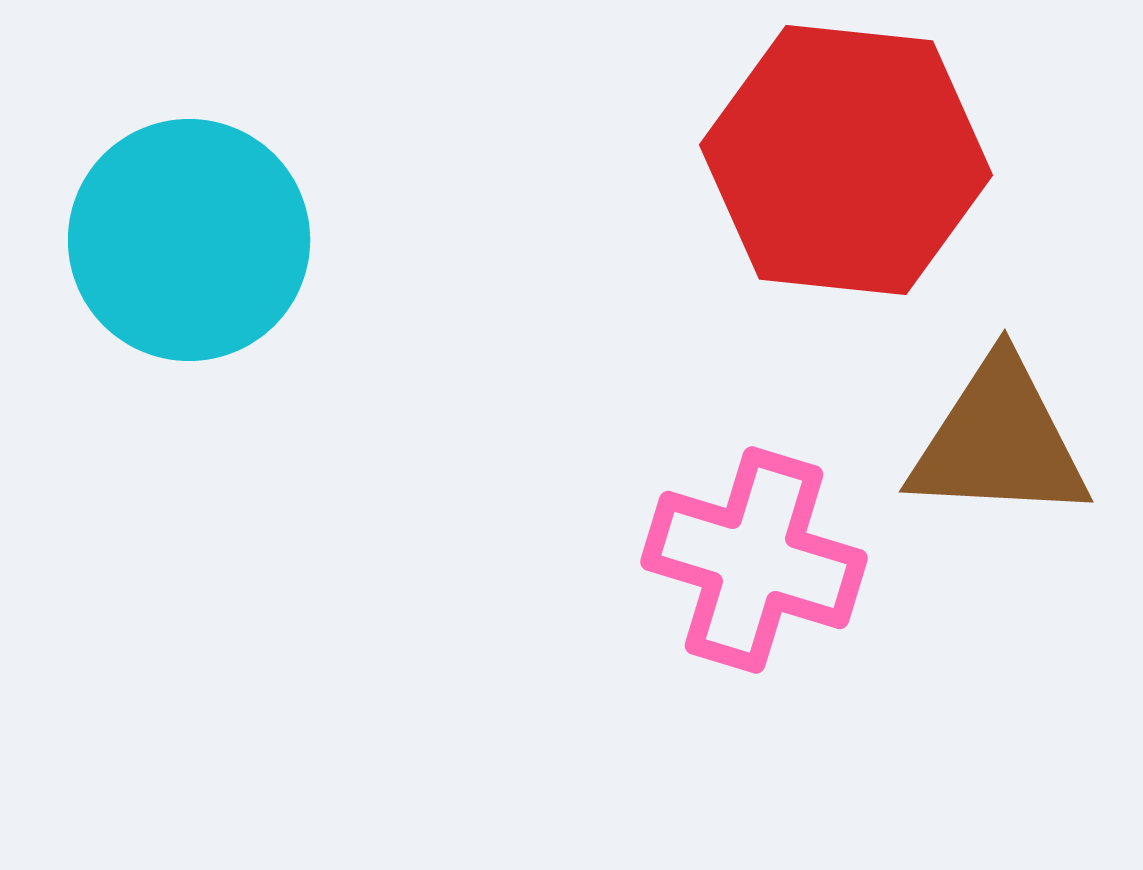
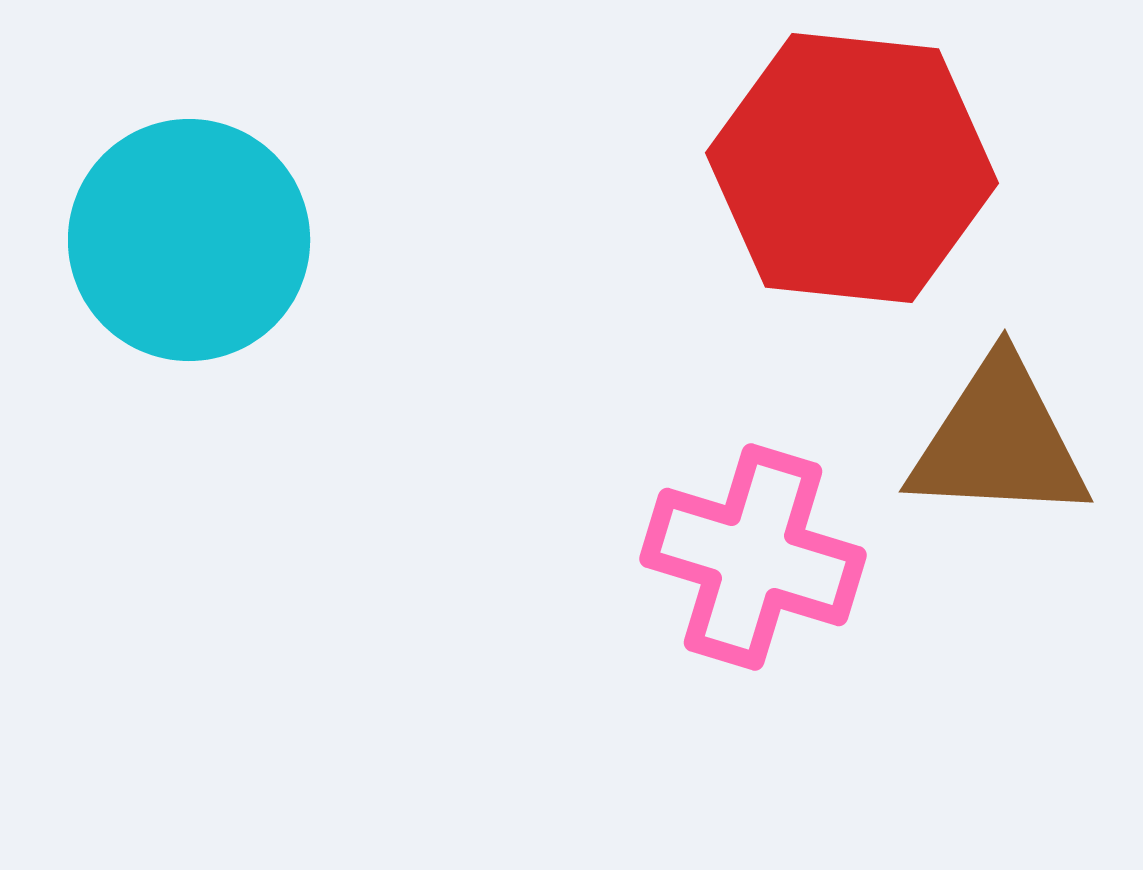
red hexagon: moved 6 px right, 8 px down
pink cross: moved 1 px left, 3 px up
